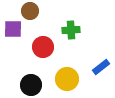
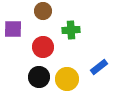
brown circle: moved 13 px right
blue rectangle: moved 2 px left
black circle: moved 8 px right, 8 px up
